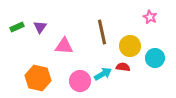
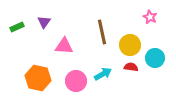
purple triangle: moved 4 px right, 5 px up
yellow circle: moved 1 px up
red semicircle: moved 8 px right
pink circle: moved 4 px left
